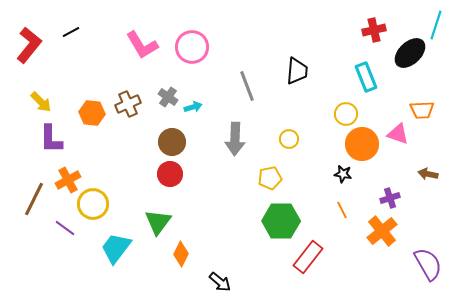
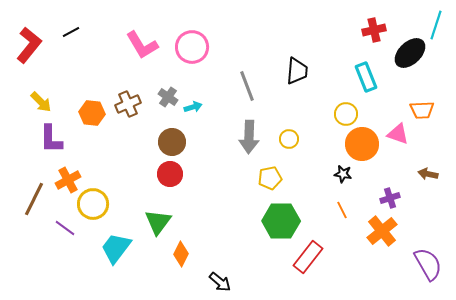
gray arrow at (235, 139): moved 14 px right, 2 px up
